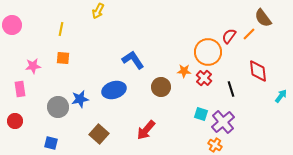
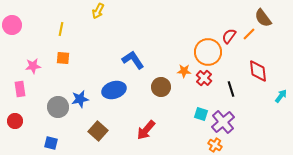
brown square: moved 1 px left, 3 px up
